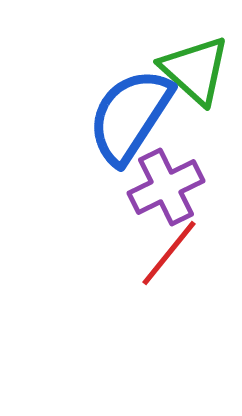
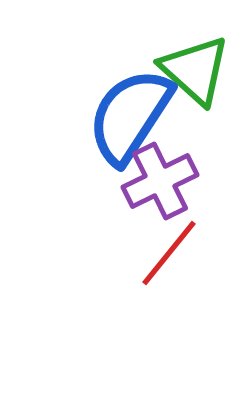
purple cross: moved 6 px left, 6 px up
